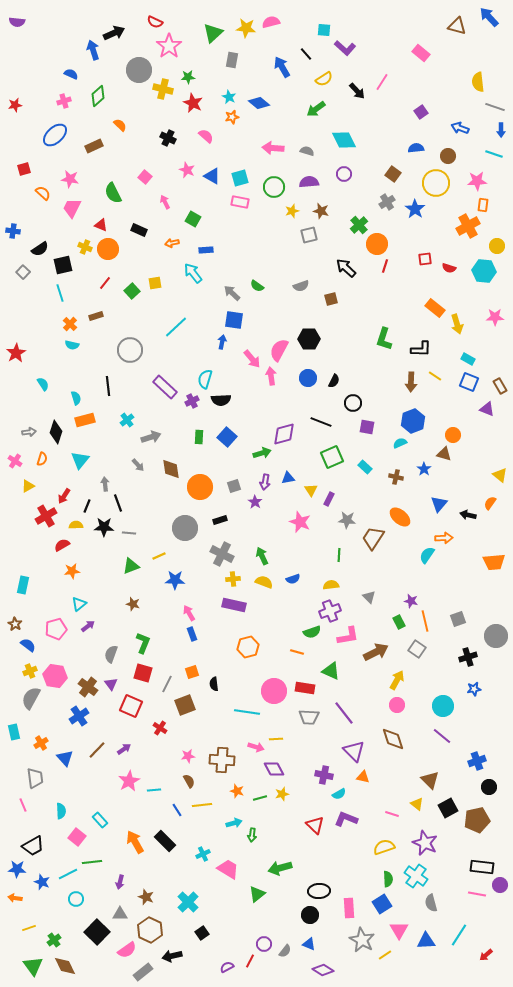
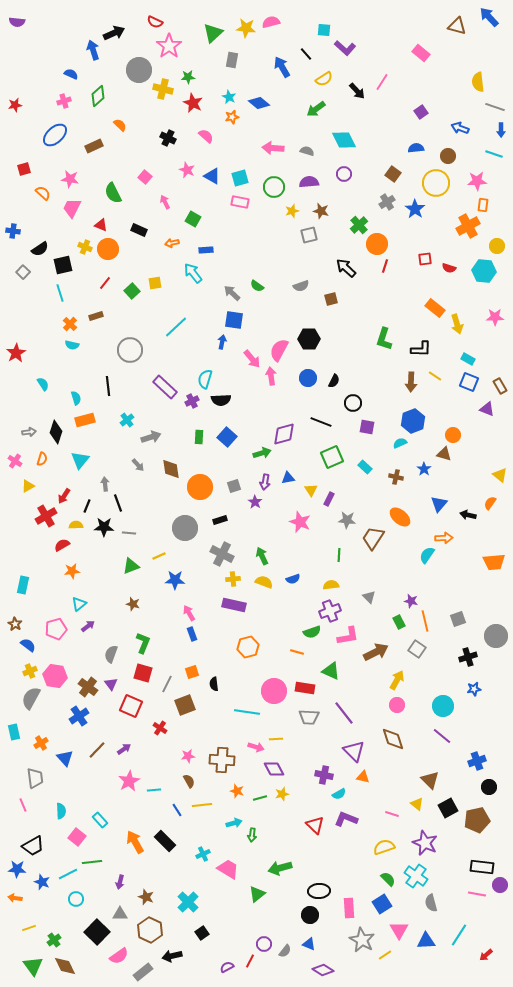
green semicircle at (388, 879): rotated 42 degrees counterclockwise
pink semicircle at (127, 950): moved 8 px left, 6 px down
